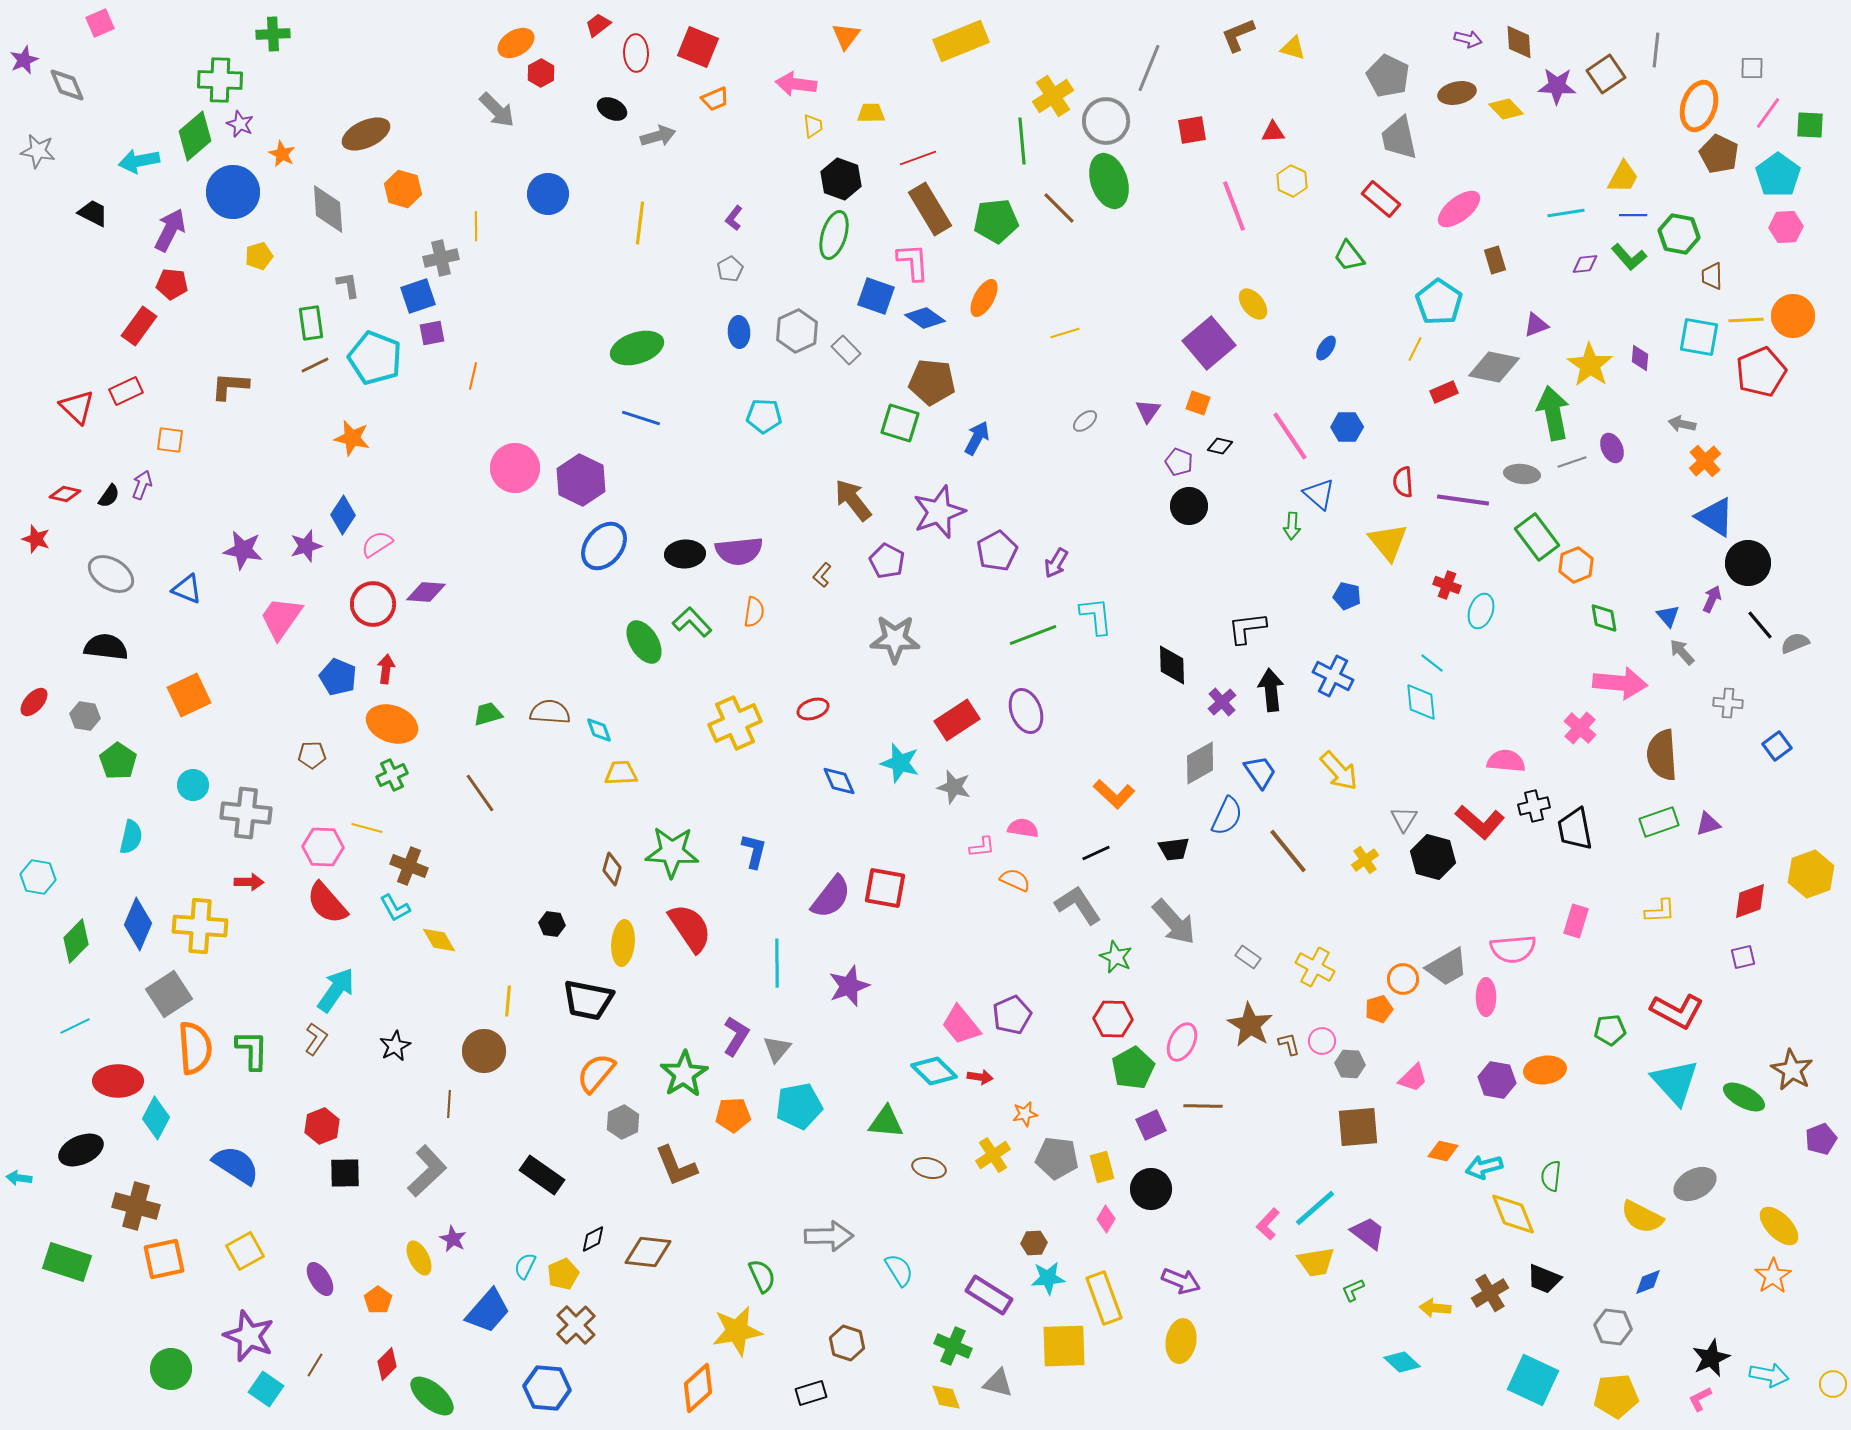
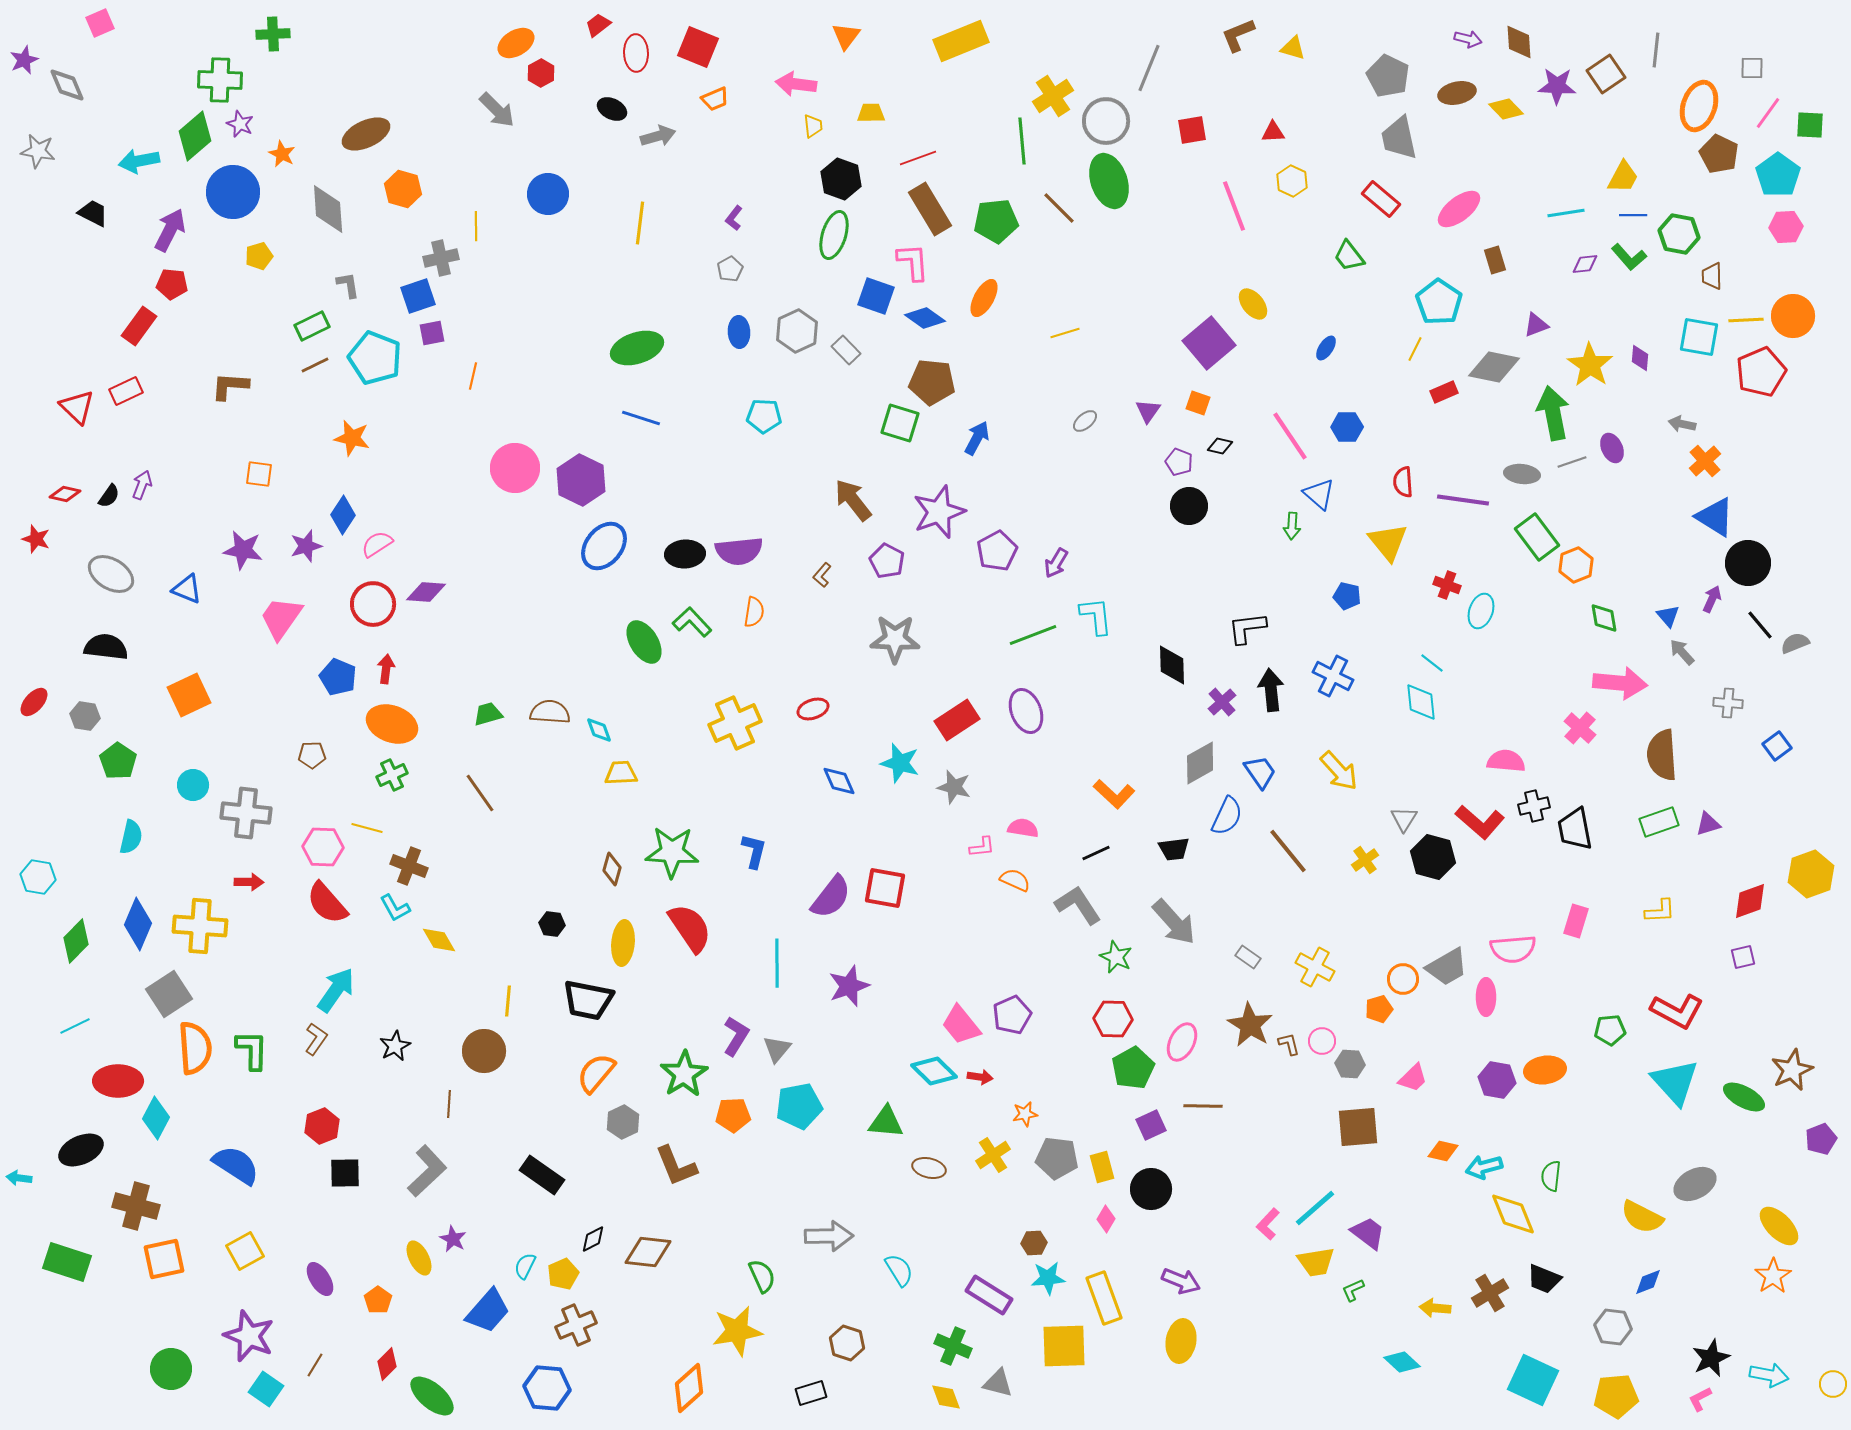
green rectangle at (311, 323): moved 1 px right, 3 px down; rotated 72 degrees clockwise
orange square at (170, 440): moved 89 px right, 34 px down
brown star at (1792, 1070): rotated 18 degrees clockwise
brown cross at (576, 1325): rotated 21 degrees clockwise
orange diamond at (698, 1388): moved 9 px left
